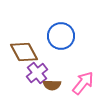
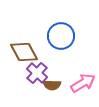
purple cross: rotated 10 degrees counterclockwise
pink arrow: rotated 20 degrees clockwise
